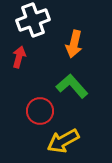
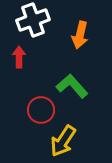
orange arrow: moved 6 px right, 9 px up
red arrow: rotated 15 degrees counterclockwise
red circle: moved 1 px right, 1 px up
yellow arrow: rotated 28 degrees counterclockwise
